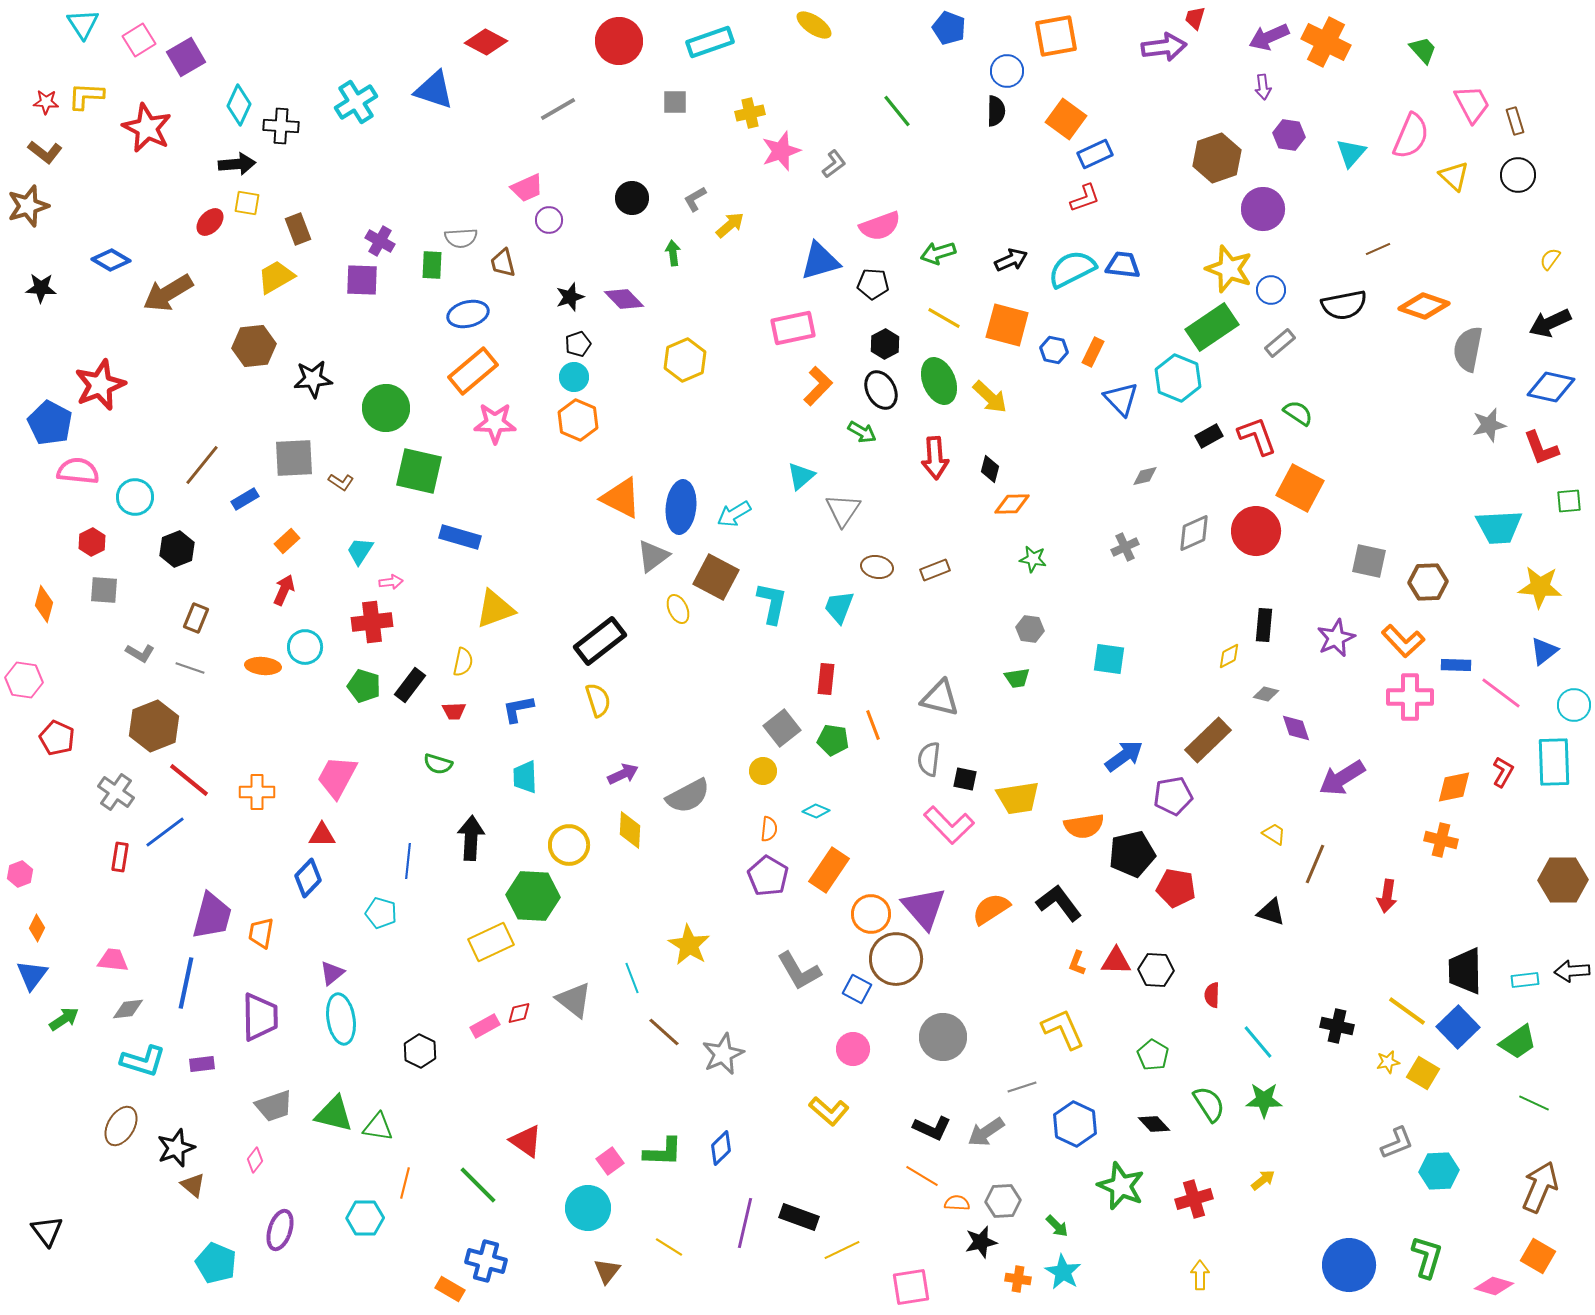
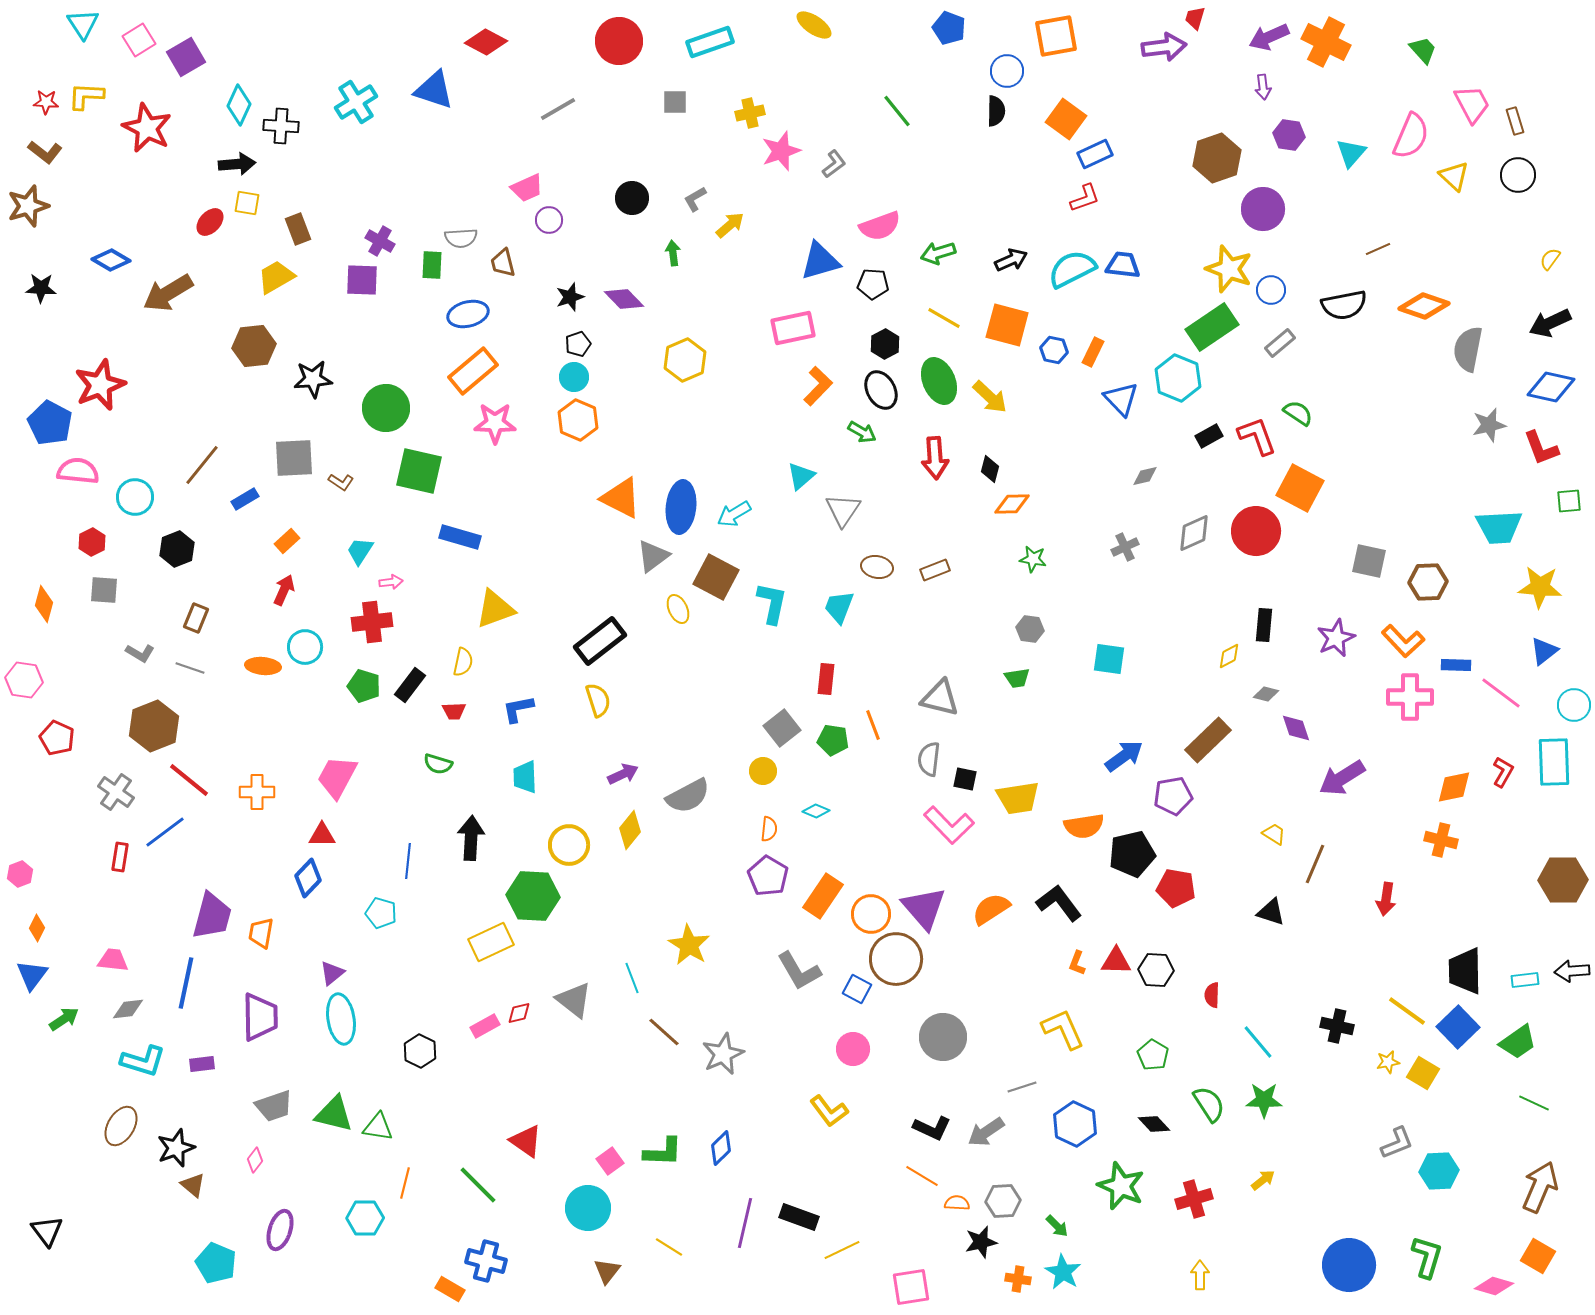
yellow diamond at (630, 830): rotated 36 degrees clockwise
orange rectangle at (829, 870): moved 6 px left, 26 px down
red arrow at (1387, 896): moved 1 px left, 3 px down
yellow L-shape at (829, 1111): rotated 12 degrees clockwise
